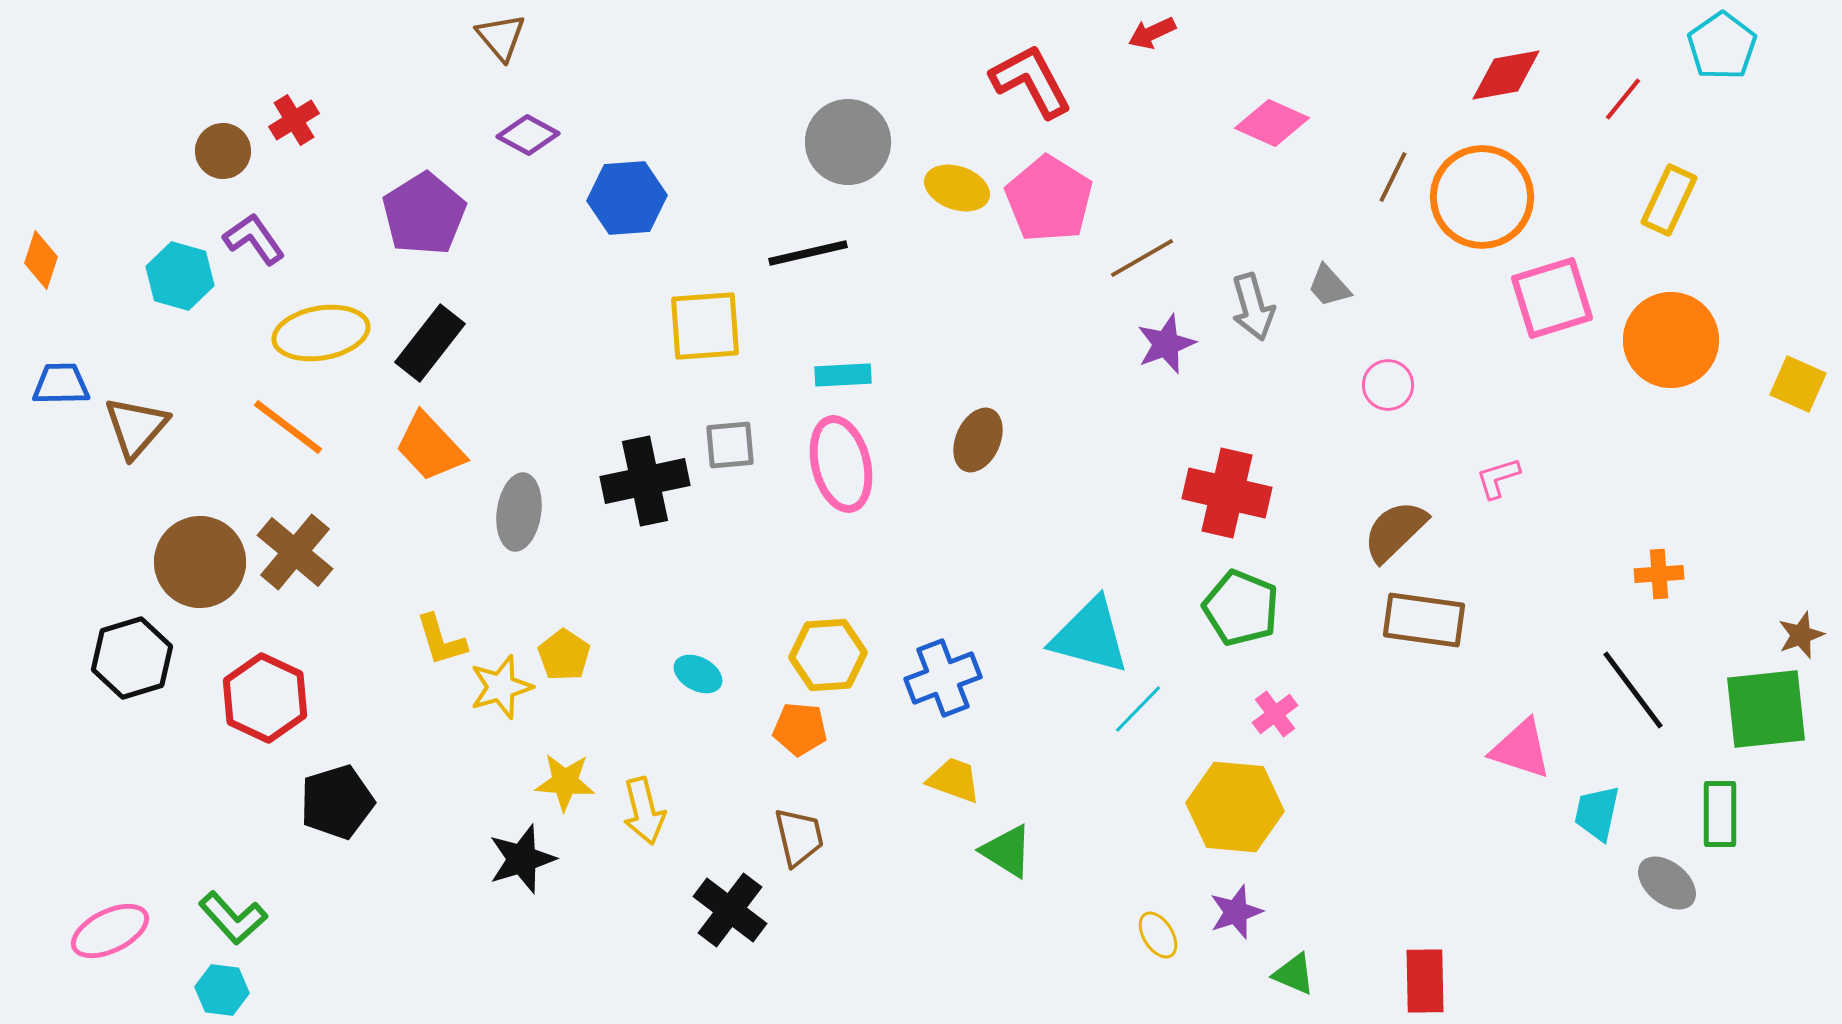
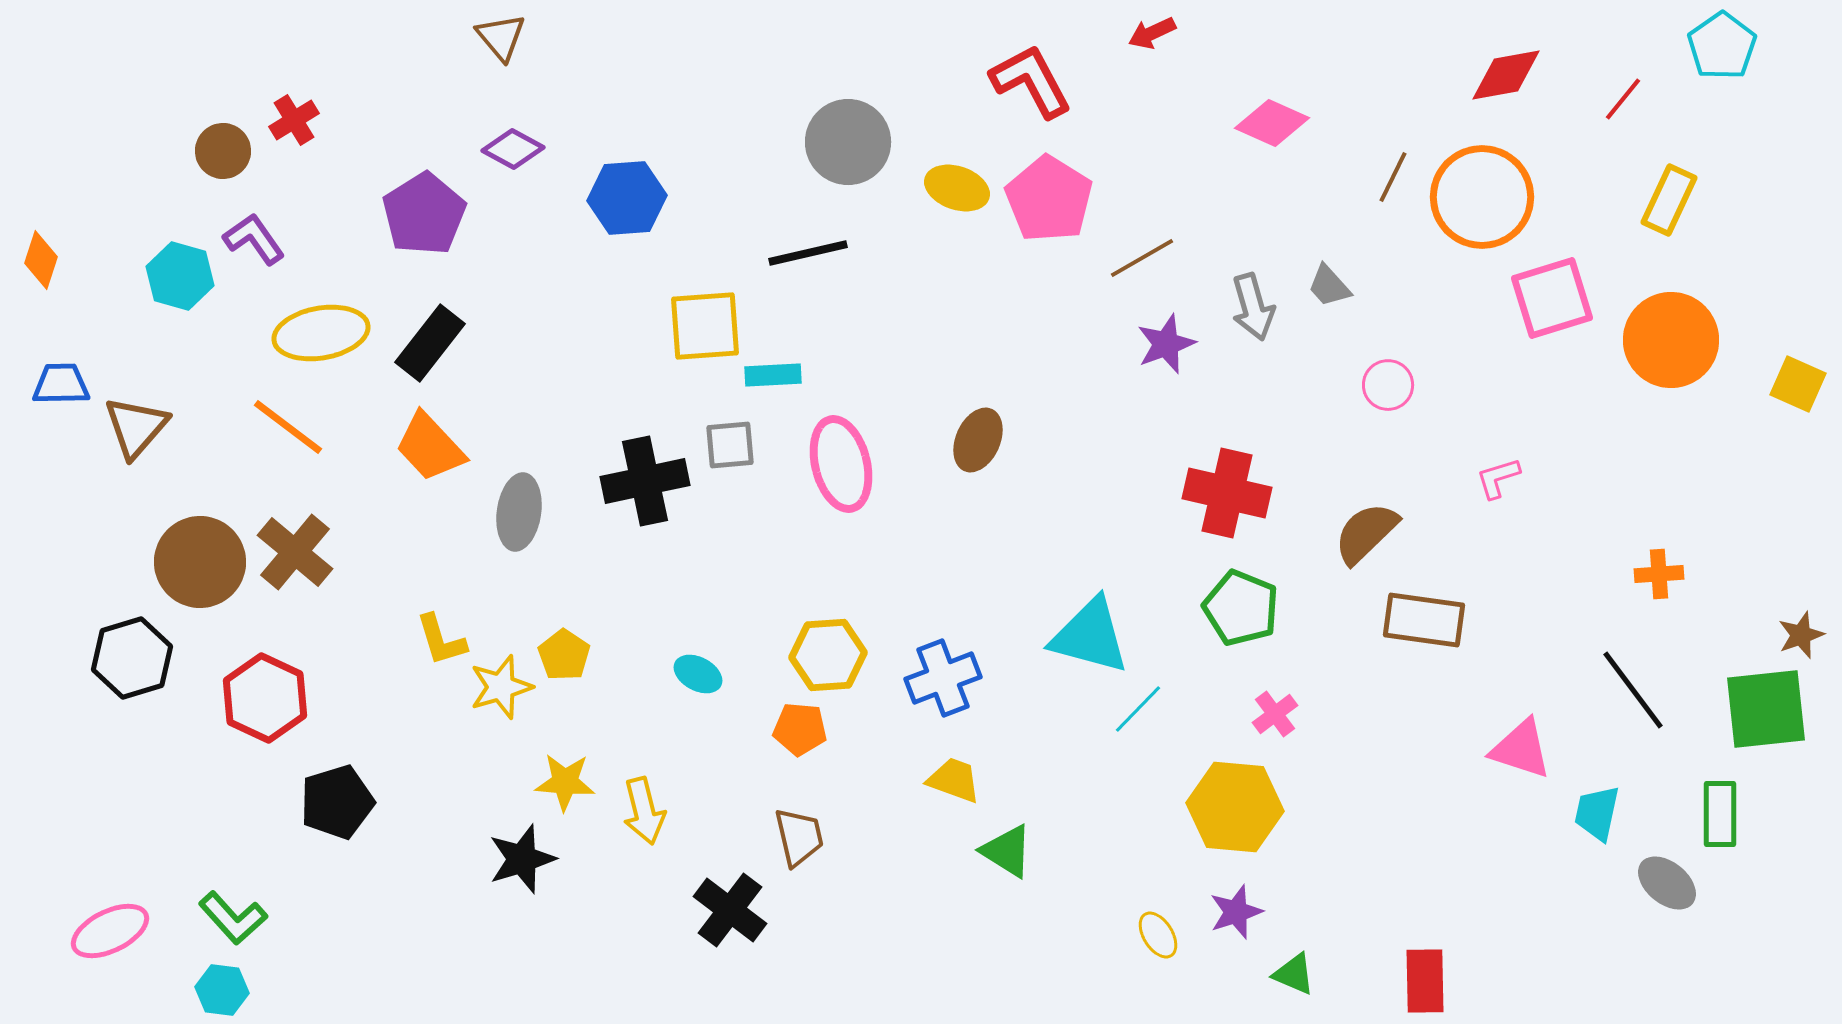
purple diamond at (528, 135): moved 15 px left, 14 px down
cyan rectangle at (843, 375): moved 70 px left
brown semicircle at (1395, 531): moved 29 px left, 2 px down
